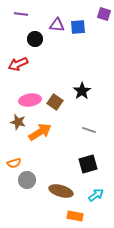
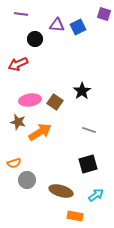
blue square: rotated 21 degrees counterclockwise
